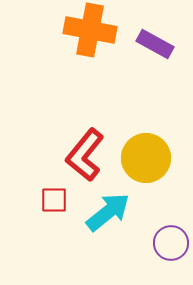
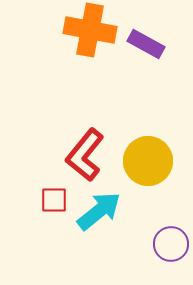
purple rectangle: moved 9 px left
yellow circle: moved 2 px right, 3 px down
cyan arrow: moved 9 px left, 1 px up
purple circle: moved 1 px down
